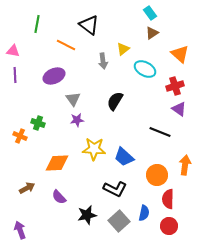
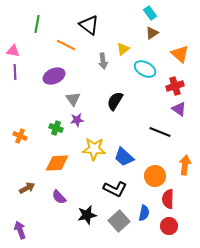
purple line: moved 3 px up
green cross: moved 18 px right, 5 px down
orange circle: moved 2 px left, 1 px down
